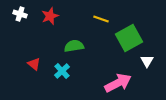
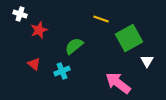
red star: moved 11 px left, 14 px down
green semicircle: rotated 30 degrees counterclockwise
cyan cross: rotated 21 degrees clockwise
pink arrow: rotated 116 degrees counterclockwise
